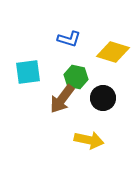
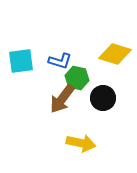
blue L-shape: moved 9 px left, 22 px down
yellow diamond: moved 2 px right, 2 px down
cyan square: moved 7 px left, 11 px up
green hexagon: moved 1 px right, 1 px down
yellow arrow: moved 8 px left, 3 px down
